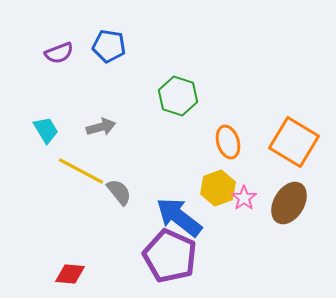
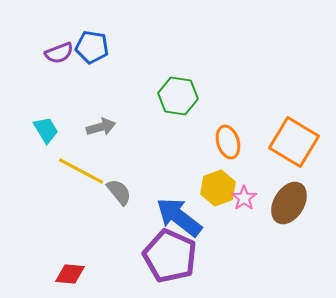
blue pentagon: moved 17 px left, 1 px down
green hexagon: rotated 9 degrees counterclockwise
